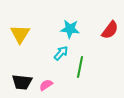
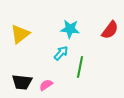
yellow triangle: rotated 20 degrees clockwise
